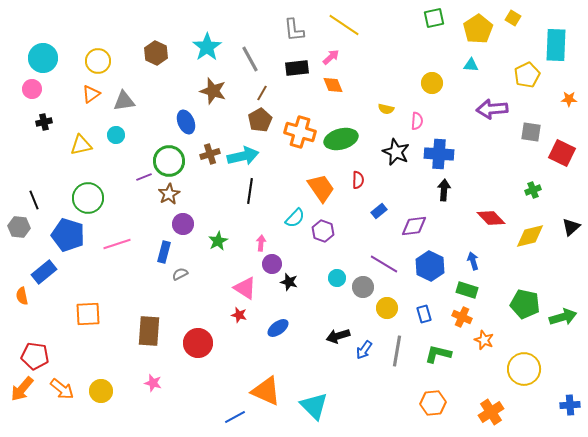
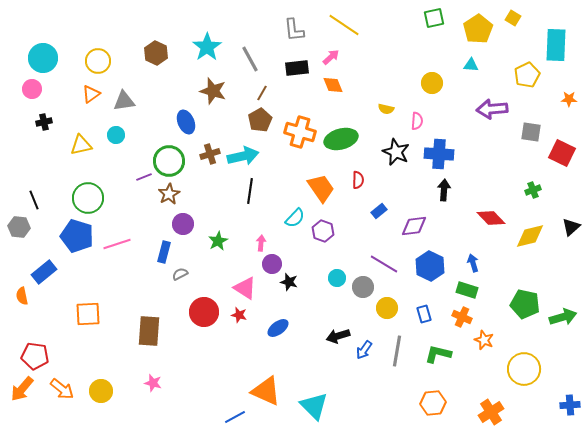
blue pentagon at (68, 235): moved 9 px right, 1 px down
blue arrow at (473, 261): moved 2 px down
red circle at (198, 343): moved 6 px right, 31 px up
